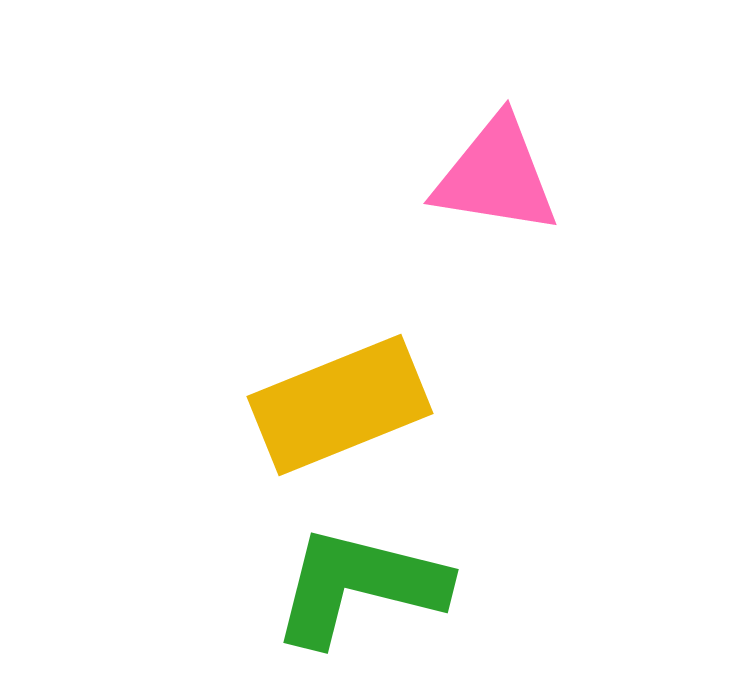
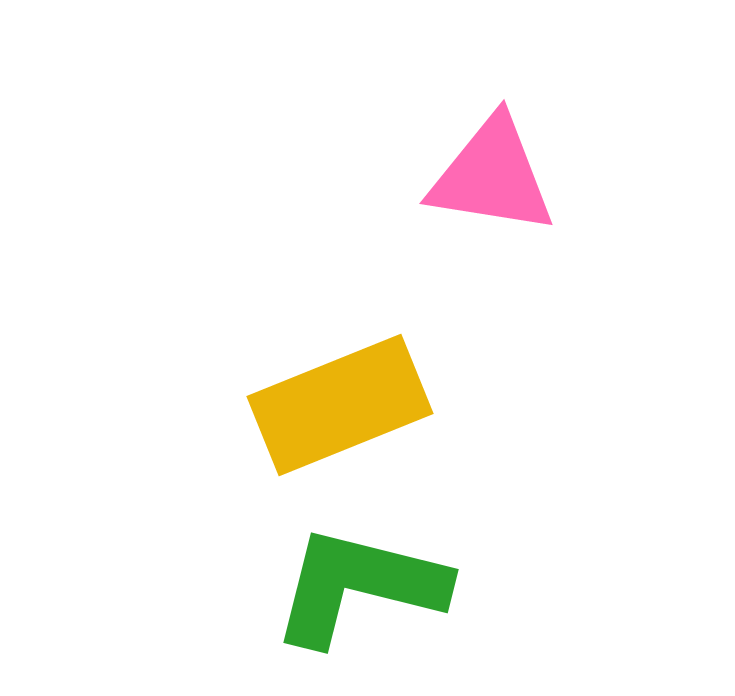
pink triangle: moved 4 px left
